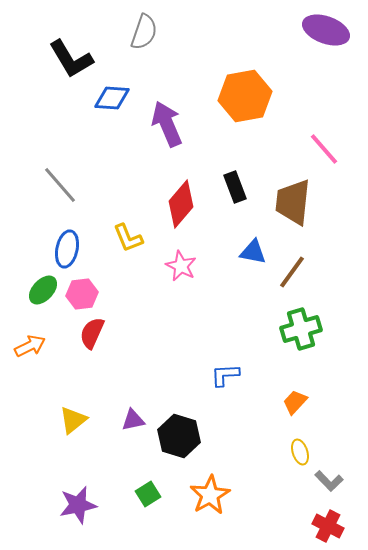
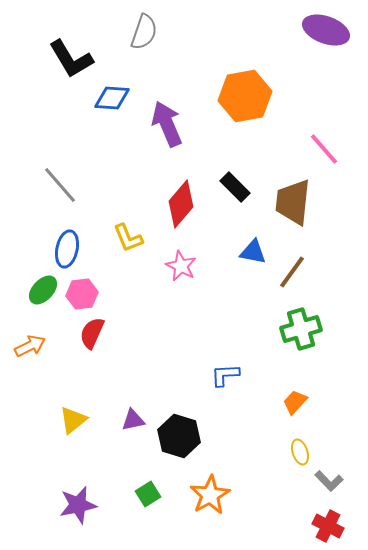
black rectangle: rotated 24 degrees counterclockwise
